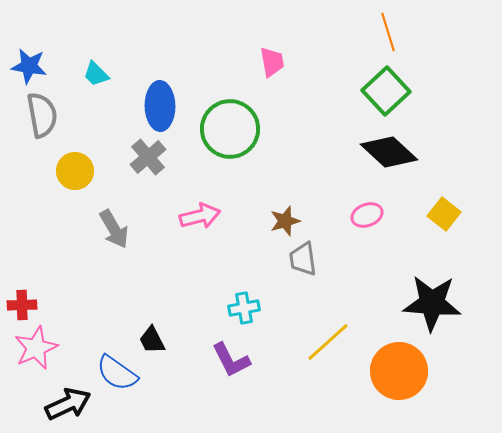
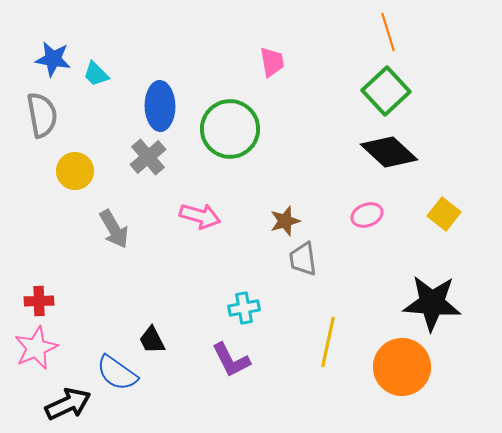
blue star: moved 24 px right, 7 px up
pink arrow: rotated 30 degrees clockwise
red cross: moved 17 px right, 4 px up
yellow line: rotated 36 degrees counterclockwise
orange circle: moved 3 px right, 4 px up
